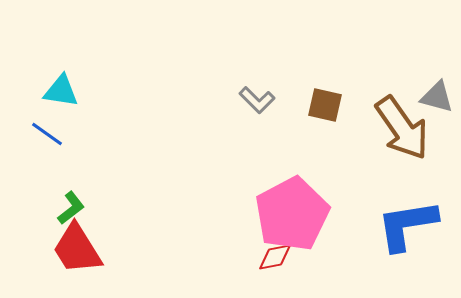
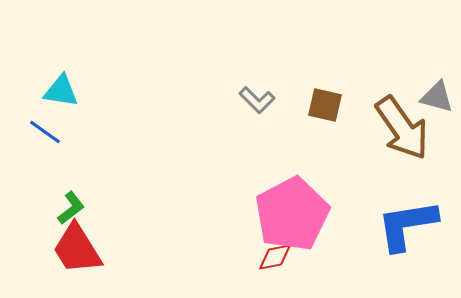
blue line: moved 2 px left, 2 px up
